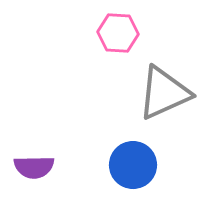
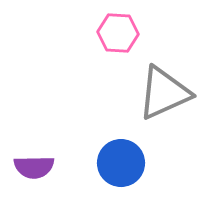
blue circle: moved 12 px left, 2 px up
